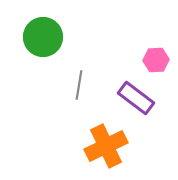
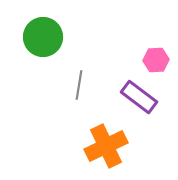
purple rectangle: moved 3 px right, 1 px up
